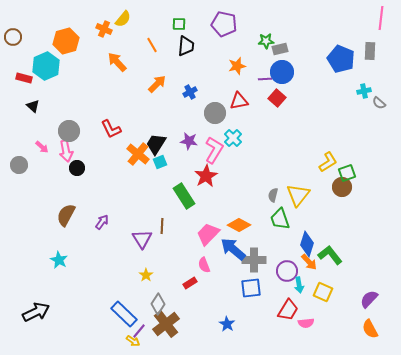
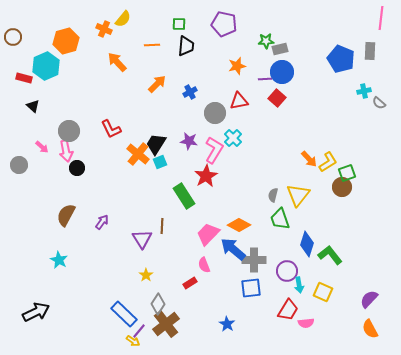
orange line at (152, 45): rotated 63 degrees counterclockwise
orange arrow at (309, 262): moved 103 px up
